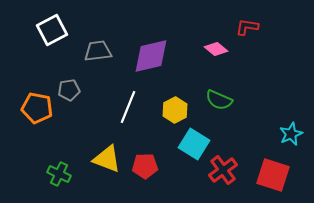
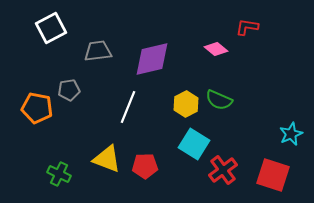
white square: moved 1 px left, 2 px up
purple diamond: moved 1 px right, 3 px down
yellow hexagon: moved 11 px right, 6 px up
